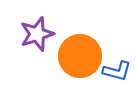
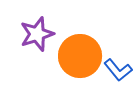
blue L-shape: moved 1 px right, 1 px up; rotated 36 degrees clockwise
